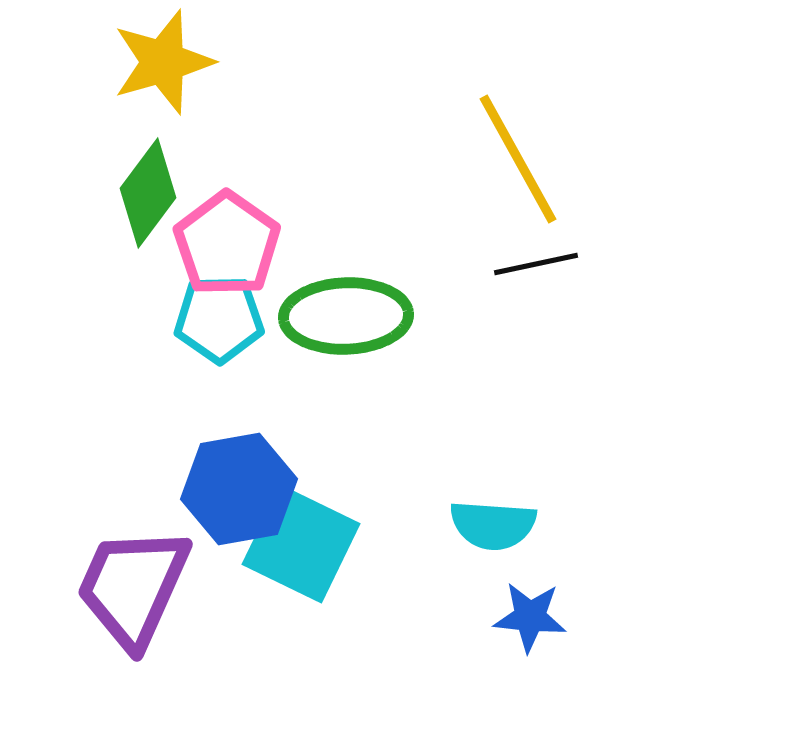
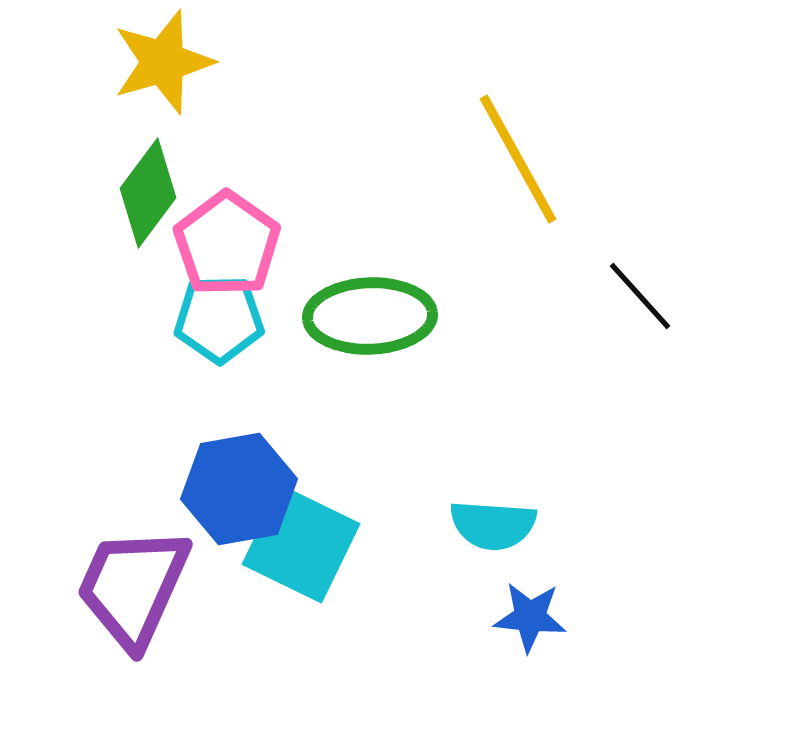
black line: moved 104 px right, 32 px down; rotated 60 degrees clockwise
green ellipse: moved 24 px right
